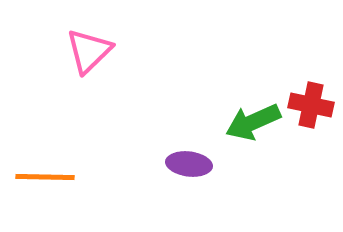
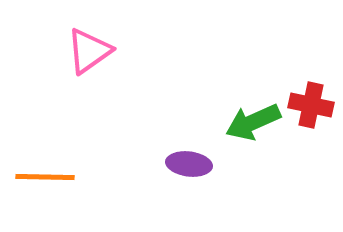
pink triangle: rotated 9 degrees clockwise
